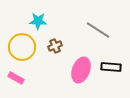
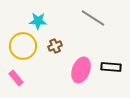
gray line: moved 5 px left, 12 px up
yellow circle: moved 1 px right, 1 px up
pink rectangle: rotated 21 degrees clockwise
